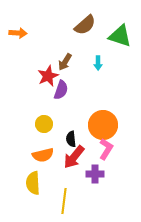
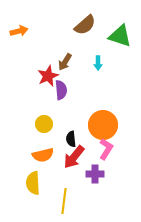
orange arrow: moved 1 px right, 2 px up; rotated 18 degrees counterclockwise
purple semicircle: rotated 24 degrees counterclockwise
